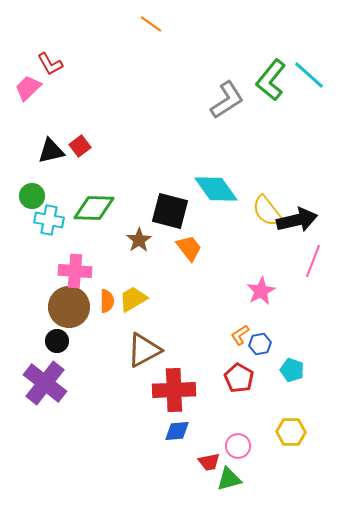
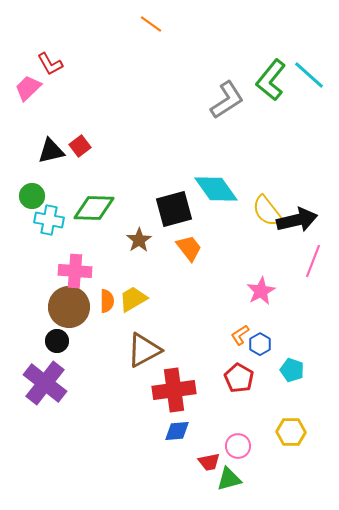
black square: moved 4 px right, 2 px up; rotated 30 degrees counterclockwise
blue hexagon: rotated 20 degrees counterclockwise
red cross: rotated 6 degrees counterclockwise
